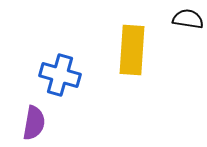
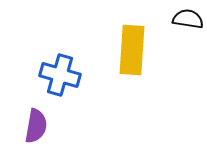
purple semicircle: moved 2 px right, 3 px down
